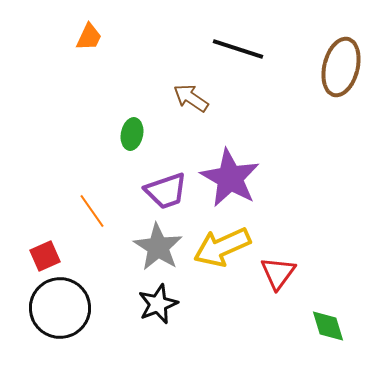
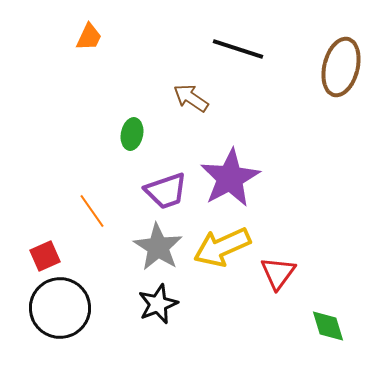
purple star: rotated 14 degrees clockwise
